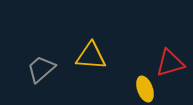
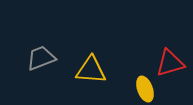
yellow triangle: moved 14 px down
gray trapezoid: moved 11 px up; rotated 20 degrees clockwise
